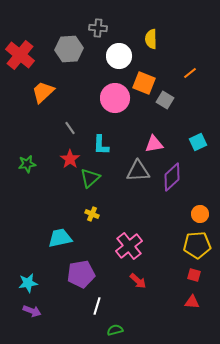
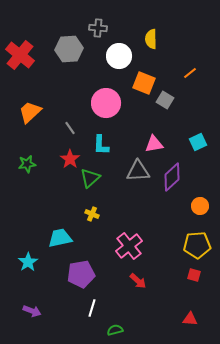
orange trapezoid: moved 13 px left, 20 px down
pink circle: moved 9 px left, 5 px down
orange circle: moved 8 px up
cyan star: moved 21 px up; rotated 24 degrees counterclockwise
red triangle: moved 2 px left, 17 px down
white line: moved 5 px left, 2 px down
